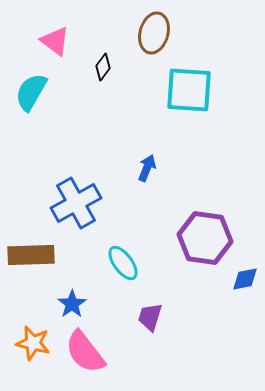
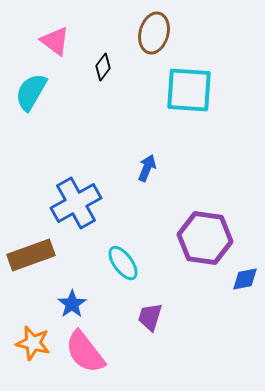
brown rectangle: rotated 18 degrees counterclockwise
